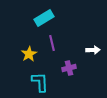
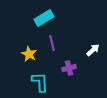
white arrow: rotated 40 degrees counterclockwise
yellow star: rotated 14 degrees counterclockwise
